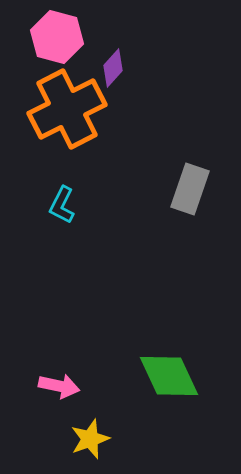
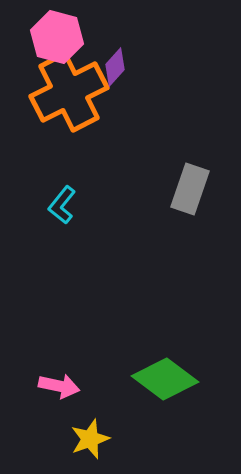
purple diamond: moved 2 px right, 1 px up
orange cross: moved 2 px right, 17 px up
cyan L-shape: rotated 12 degrees clockwise
green diamond: moved 4 px left, 3 px down; rotated 28 degrees counterclockwise
